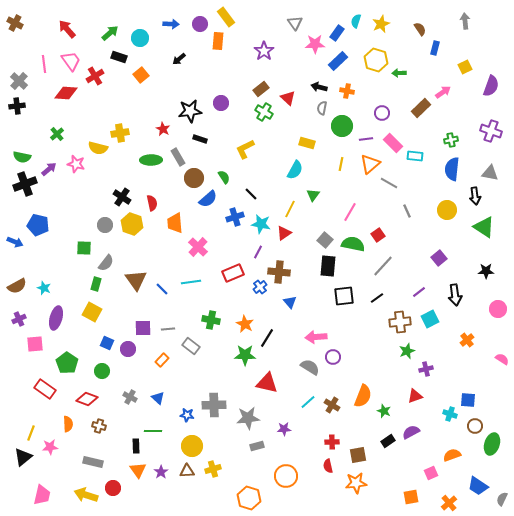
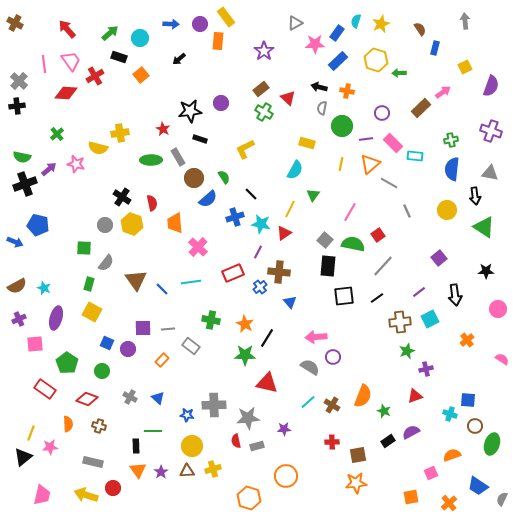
gray triangle at (295, 23): rotated 35 degrees clockwise
green rectangle at (96, 284): moved 7 px left
red semicircle at (328, 466): moved 92 px left, 25 px up
